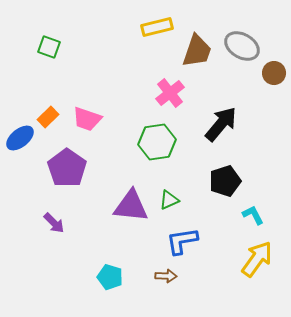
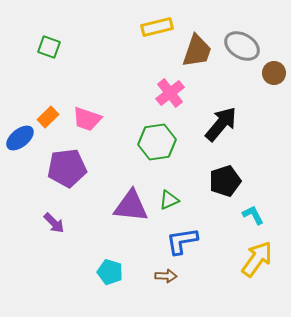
purple pentagon: rotated 30 degrees clockwise
cyan pentagon: moved 5 px up
